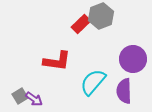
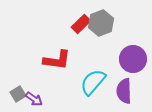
gray hexagon: moved 7 px down
red L-shape: moved 1 px up
gray square: moved 2 px left, 2 px up
